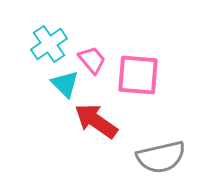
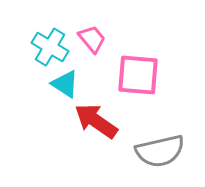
cyan cross: moved 1 px right, 3 px down; rotated 24 degrees counterclockwise
pink trapezoid: moved 21 px up
cyan triangle: rotated 12 degrees counterclockwise
gray semicircle: moved 1 px left, 6 px up
